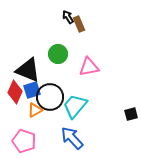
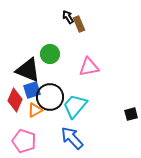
green circle: moved 8 px left
red diamond: moved 8 px down
